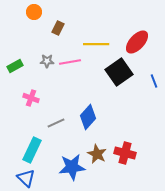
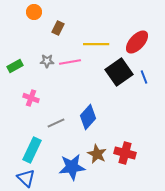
blue line: moved 10 px left, 4 px up
